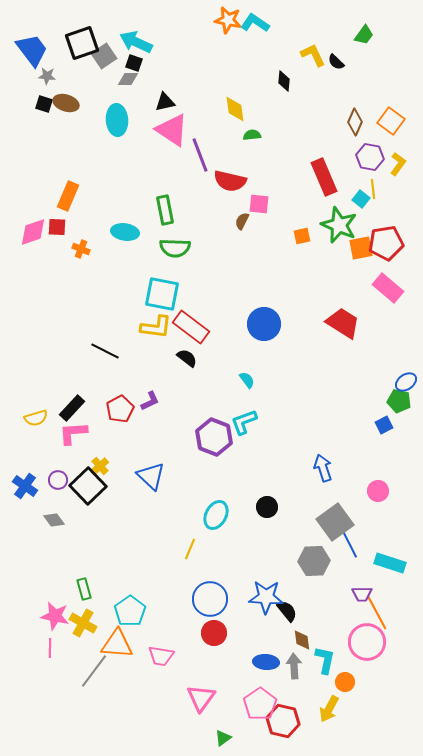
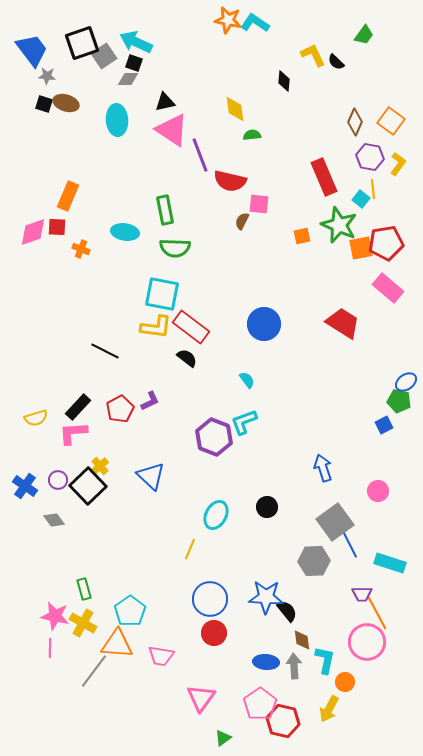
black rectangle at (72, 408): moved 6 px right, 1 px up
